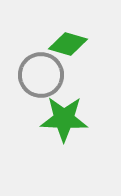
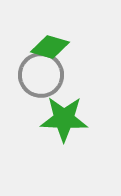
green diamond: moved 18 px left, 3 px down
